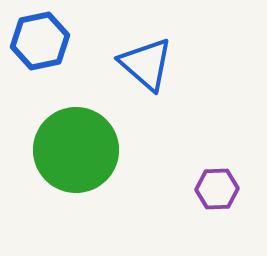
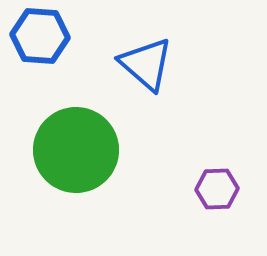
blue hexagon: moved 5 px up; rotated 16 degrees clockwise
